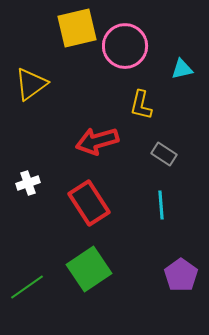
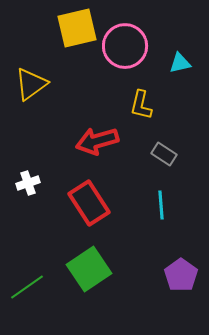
cyan triangle: moved 2 px left, 6 px up
